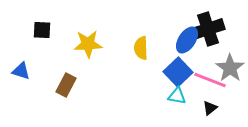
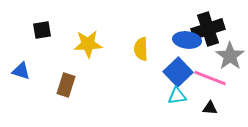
black square: rotated 12 degrees counterclockwise
blue ellipse: rotated 64 degrees clockwise
yellow semicircle: moved 1 px down
gray star: moved 12 px up
pink line: moved 2 px up
brown rectangle: rotated 10 degrees counterclockwise
cyan triangle: rotated 18 degrees counterclockwise
black triangle: rotated 42 degrees clockwise
